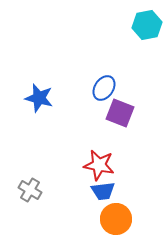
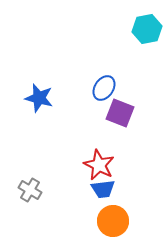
cyan hexagon: moved 4 px down
red star: rotated 16 degrees clockwise
blue trapezoid: moved 2 px up
orange circle: moved 3 px left, 2 px down
